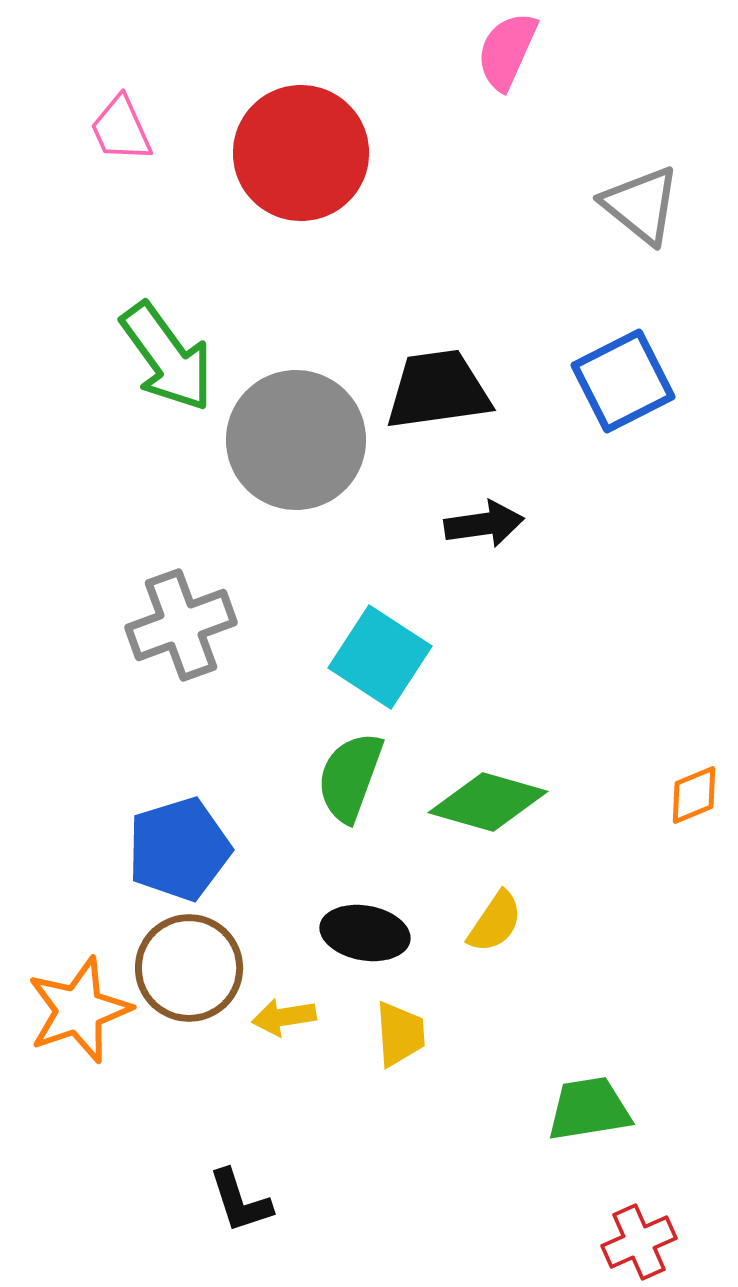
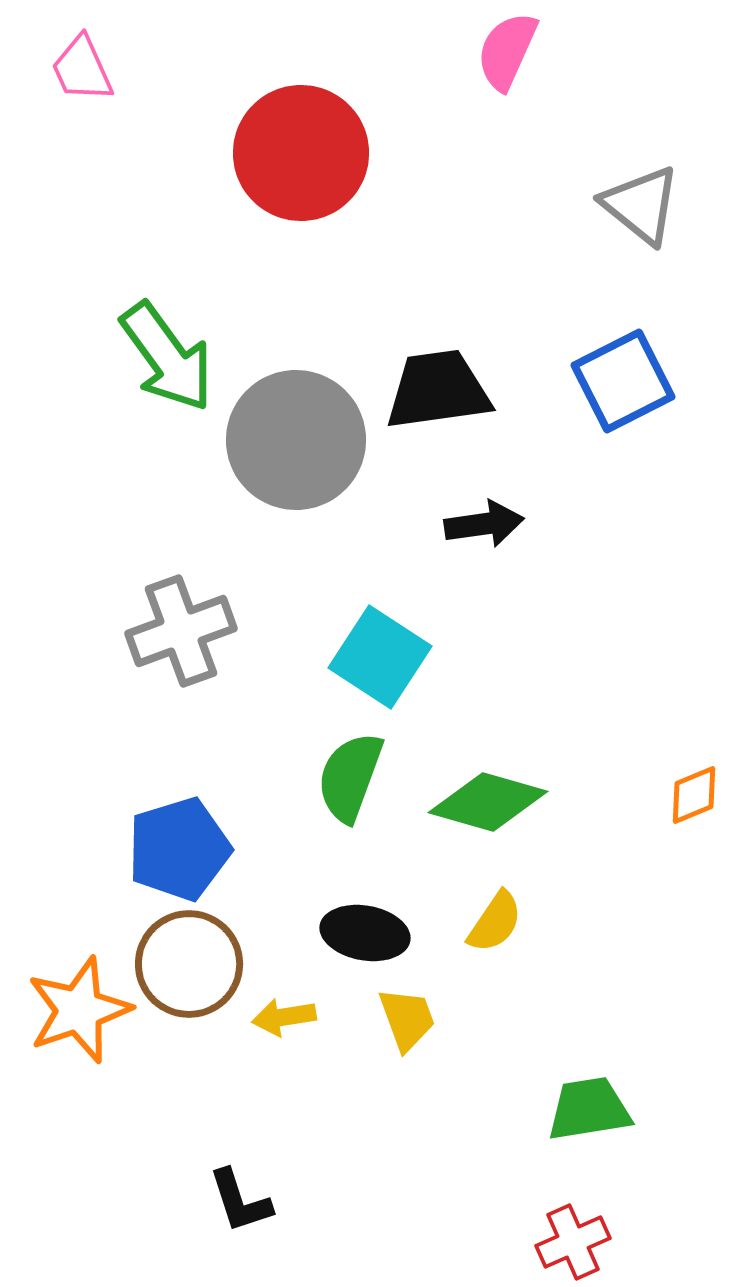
pink trapezoid: moved 39 px left, 60 px up
gray cross: moved 6 px down
brown circle: moved 4 px up
yellow trapezoid: moved 7 px right, 15 px up; rotated 16 degrees counterclockwise
red cross: moved 66 px left
